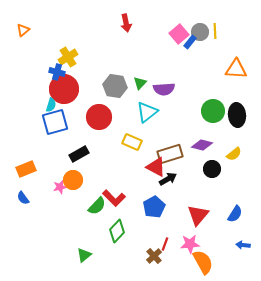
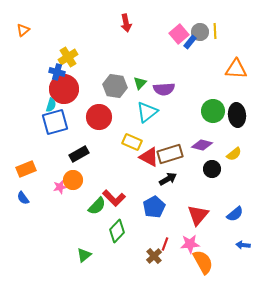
red triangle at (156, 167): moved 7 px left, 10 px up
blue semicircle at (235, 214): rotated 18 degrees clockwise
